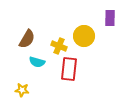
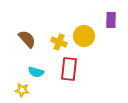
purple rectangle: moved 1 px right, 2 px down
brown semicircle: rotated 72 degrees counterclockwise
yellow cross: moved 4 px up
cyan semicircle: moved 1 px left, 10 px down
